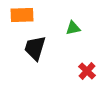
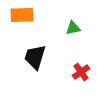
black trapezoid: moved 9 px down
red cross: moved 6 px left, 1 px down; rotated 12 degrees clockwise
